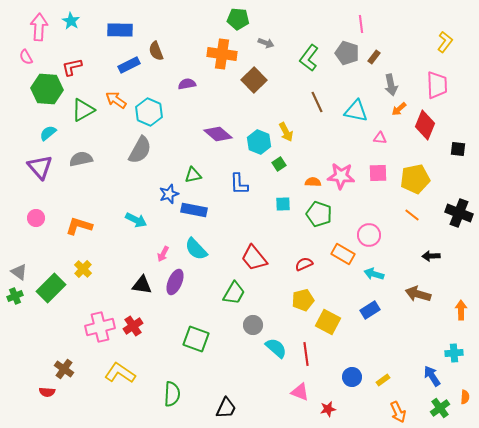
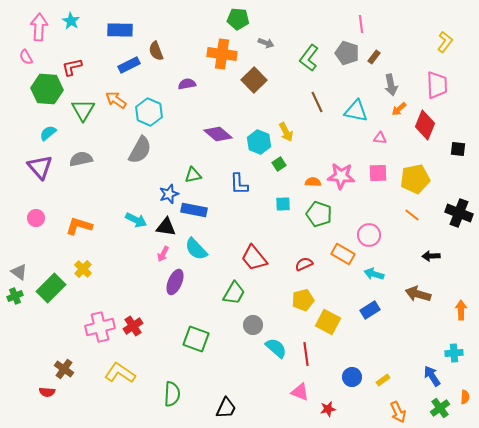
green triangle at (83, 110): rotated 30 degrees counterclockwise
black triangle at (142, 285): moved 24 px right, 58 px up
